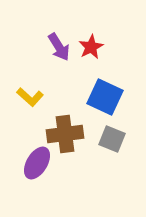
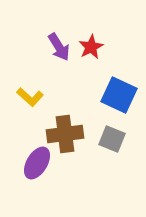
blue square: moved 14 px right, 2 px up
